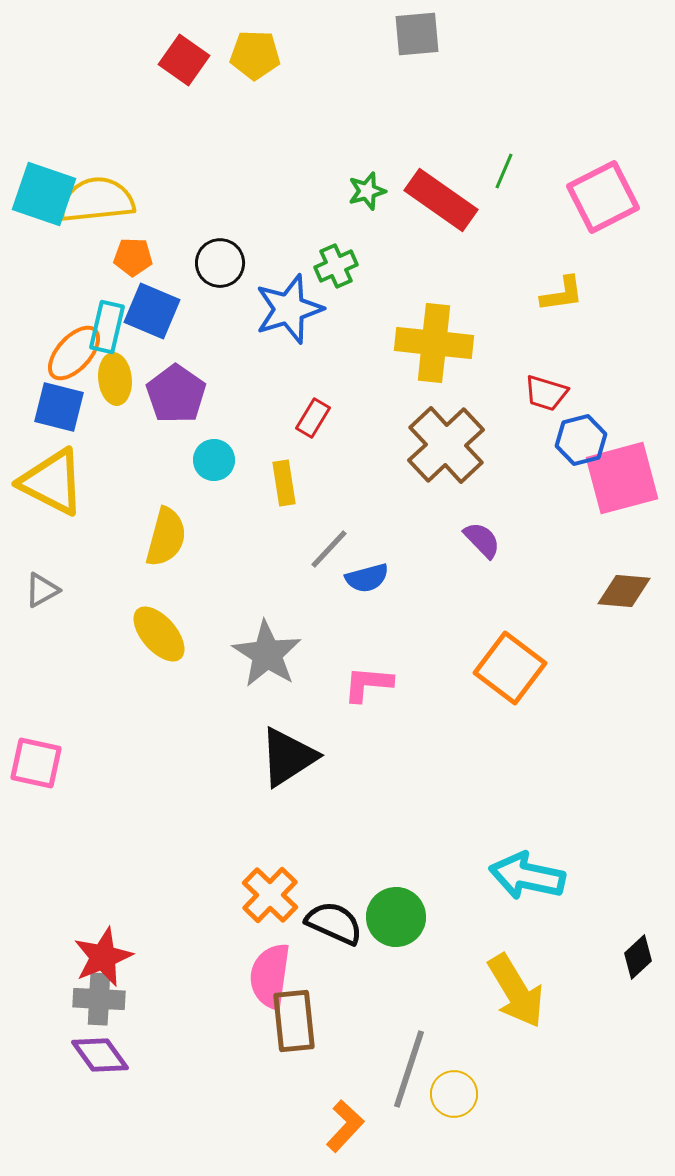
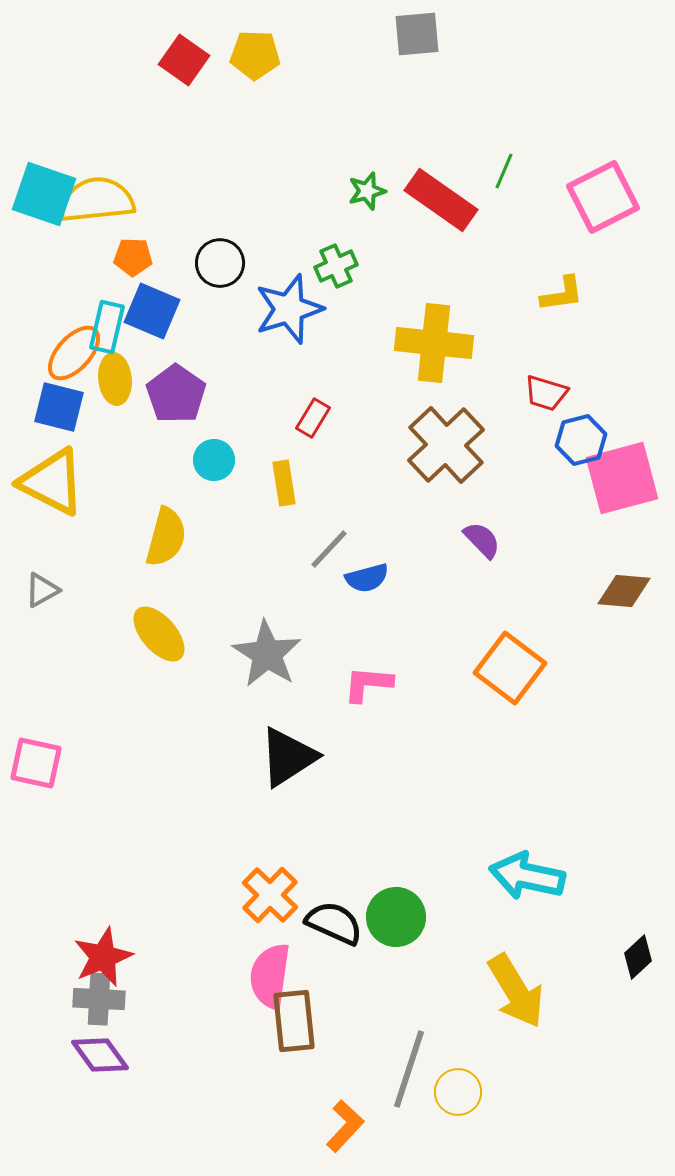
yellow circle at (454, 1094): moved 4 px right, 2 px up
